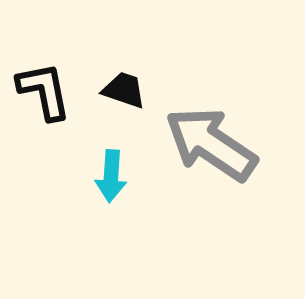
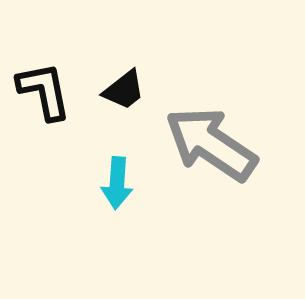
black trapezoid: rotated 123 degrees clockwise
cyan arrow: moved 6 px right, 7 px down
